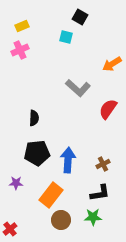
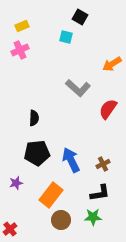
blue arrow: moved 3 px right; rotated 30 degrees counterclockwise
purple star: rotated 16 degrees counterclockwise
